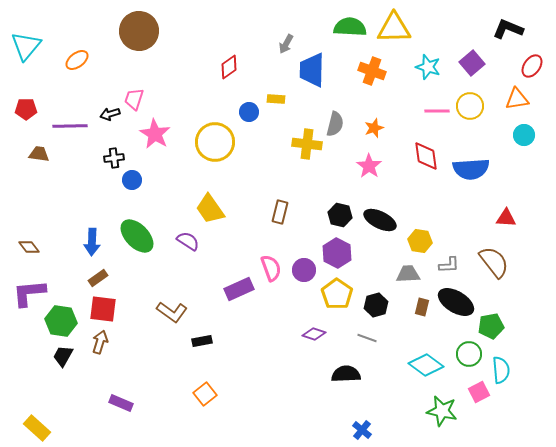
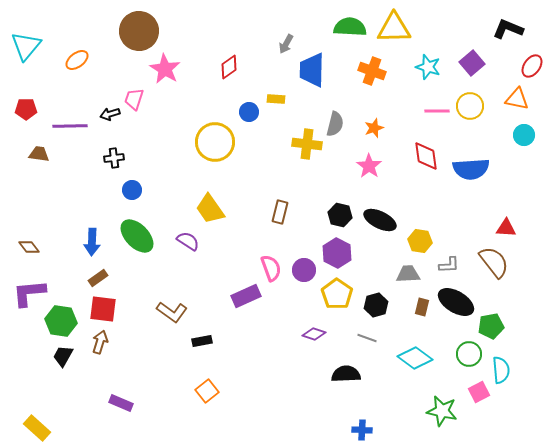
orange triangle at (517, 99): rotated 20 degrees clockwise
pink star at (155, 134): moved 10 px right, 65 px up
blue circle at (132, 180): moved 10 px down
red triangle at (506, 218): moved 10 px down
purple rectangle at (239, 289): moved 7 px right, 7 px down
cyan diamond at (426, 365): moved 11 px left, 7 px up
orange square at (205, 394): moved 2 px right, 3 px up
blue cross at (362, 430): rotated 36 degrees counterclockwise
